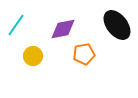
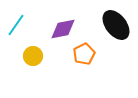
black ellipse: moved 1 px left
orange pentagon: rotated 15 degrees counterclockwise
